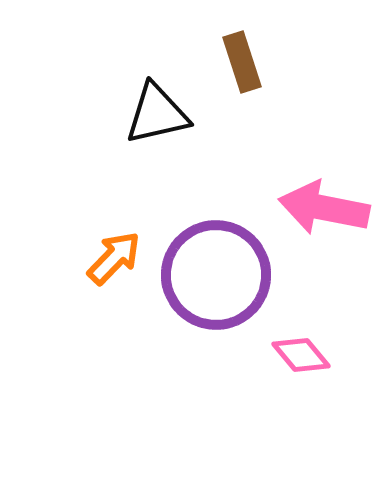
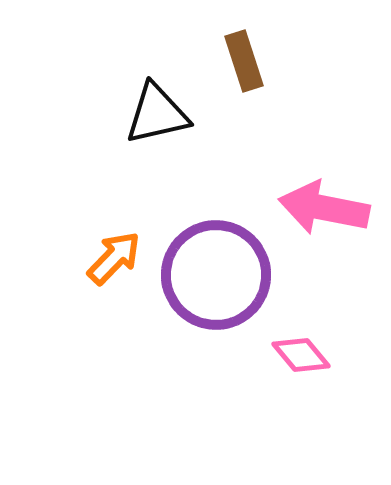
brown rectangle: moved 2 px right, 1 px up
